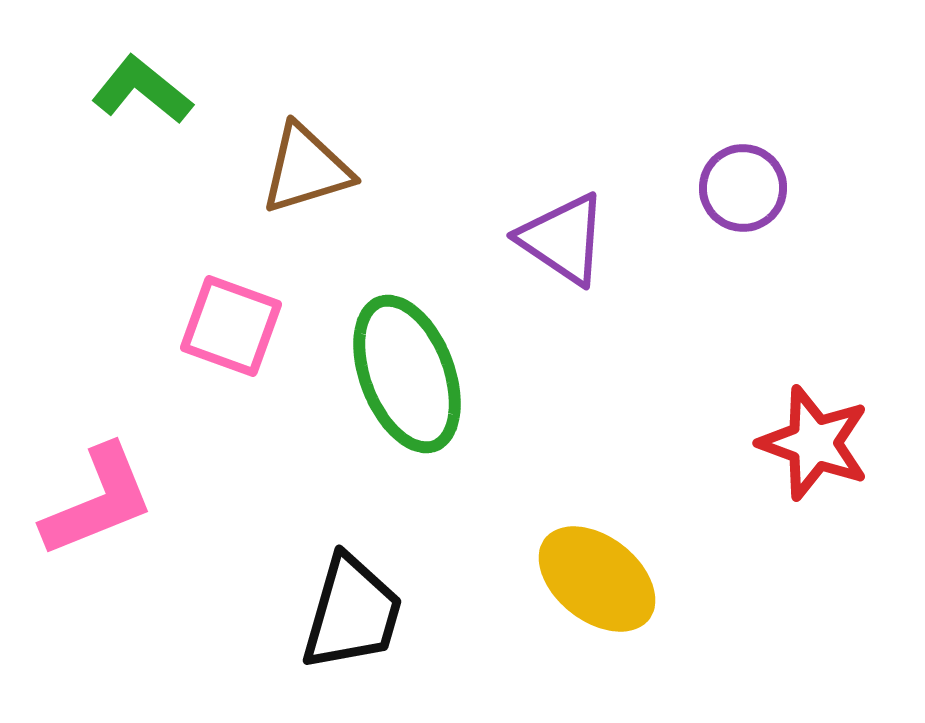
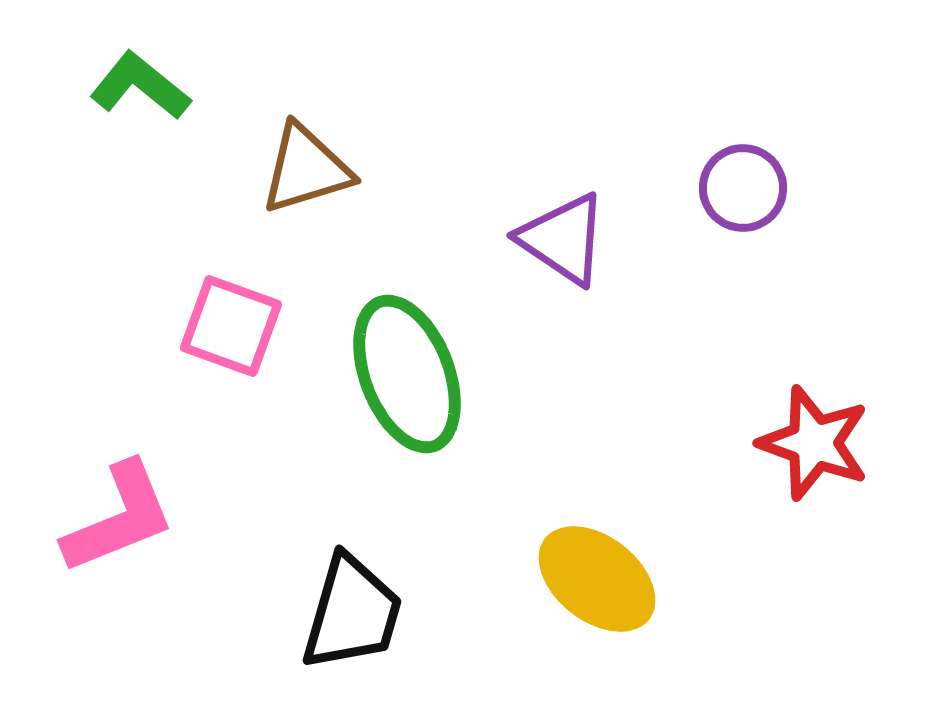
green L-shape: moved 2 px left, 4 px up
pink L-shape: moved 21 px right, 17 px down
